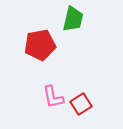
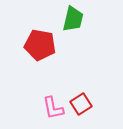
red pentagon: rotated 20 degrees clockwise
pink L-shape: moved 11 px down
